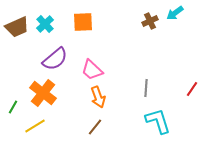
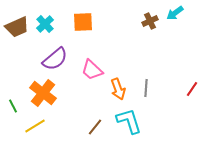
orange arrow: moved 20 px right, 8 px up
green line: moved 1 px up; rotated 56 degrees counterclockwise
cyan L-shape: moved 29 px left
